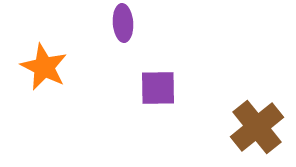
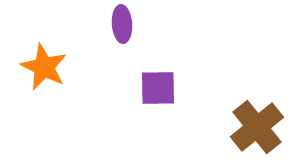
purple ellipse: moved 1 px left, 1 px down
